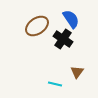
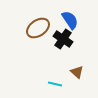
blue semicircle: moved 1 px left, 1 px down
brown ellipse: moved 1 px right, 2 px down
brown triangle: rotated 24 degrees counterclockwise
